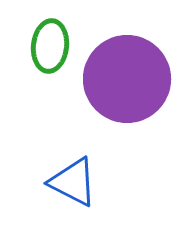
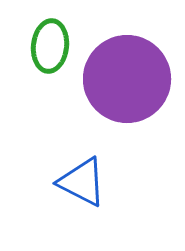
blue triangle: moved 9 px right
